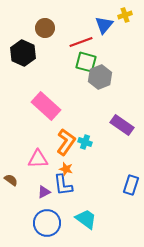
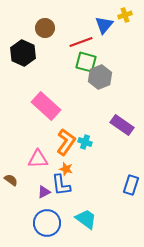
blue L-shape: moved 2 px left
